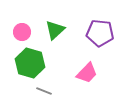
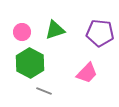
green triangle: rotated 25 degrees clockwise
green hexagon: rotated 12 degrees clockwise
